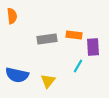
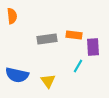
yellow triangle: rotated 14 degrees counterclockwise
